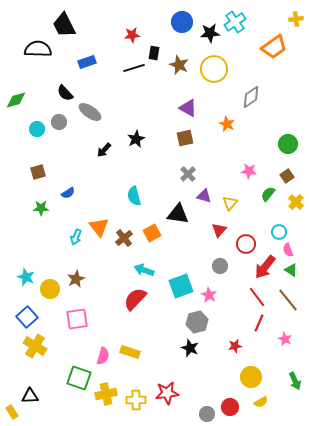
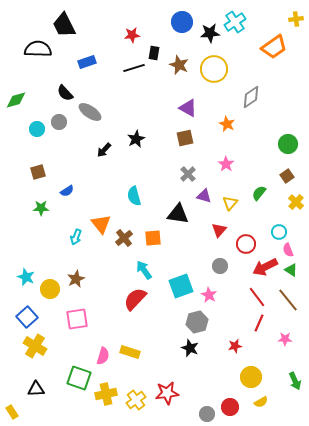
pink star at (249, 171): moved 23 px left, 7 px up; rotated 28 degrees clockwise
blue semicircle at (68, 193): moved 1 px left, 2 px up
green semicircle at (268, 194): moved 9 px left, 1 px up
orange triangle at (99, 227): moved 2 px right, 3 px up
orange square at (152, 233): moved 1 px right, 5 px down; rotated 24 degrees clockwise
red arrow at (265, 267): rotated 25 degrees clockwise
cyan arrow at (144, 270): rotated 36 degrees clockwise
pink star at (285, 339): rotated 24 degrees counterclockwise
black triangle at (30, 396): moved 6 px right, 7 px up
yellow cross at (136, 400): rotated 36 degrees counterclockwise
